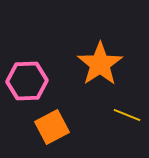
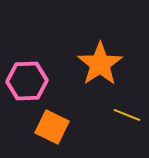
orange square: rotated 36 degrees counterclockwise
